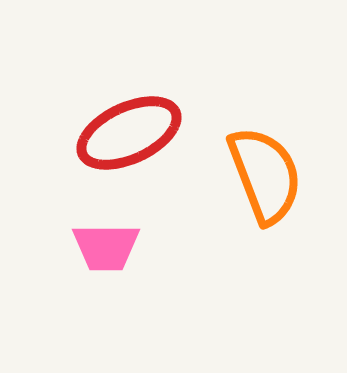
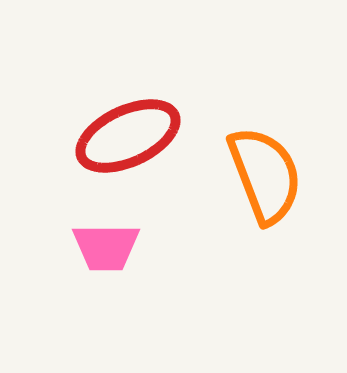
red ellipse: moved 1 px left, 3 px down
